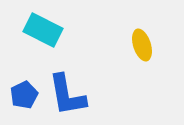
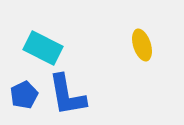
cyan rectangle: moved 18 px down
